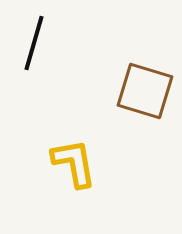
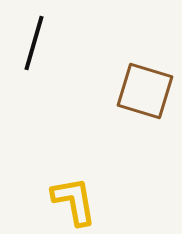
yellow L-shape: moved 38 px down
